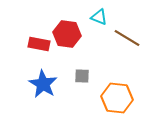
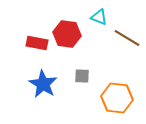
red rectangle: moved 2 px left, 1 px up
